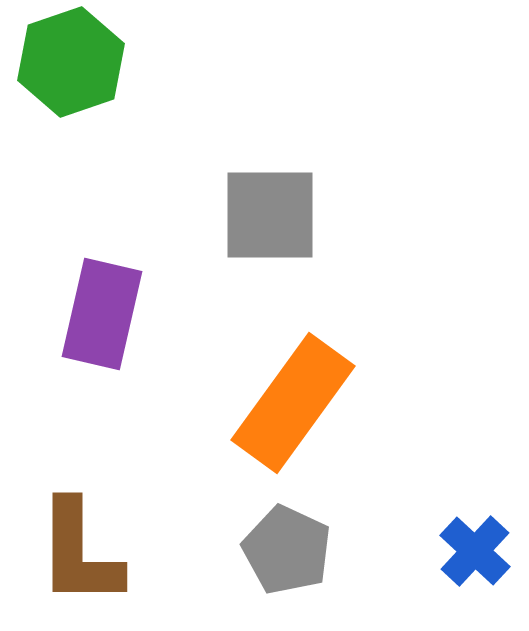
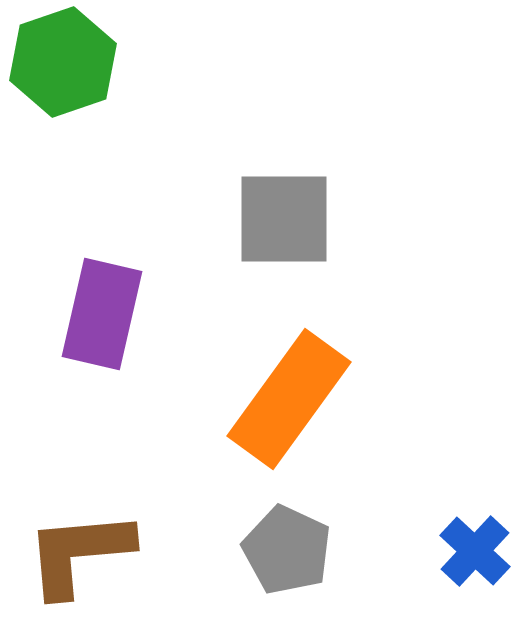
green hexagon: moved 8 px left
gray square: moved 14 px right, 4 px down
orange rectangle: moved 4 px left, 4 px up
brown L-shape: rotated 85 degrees clockwise
